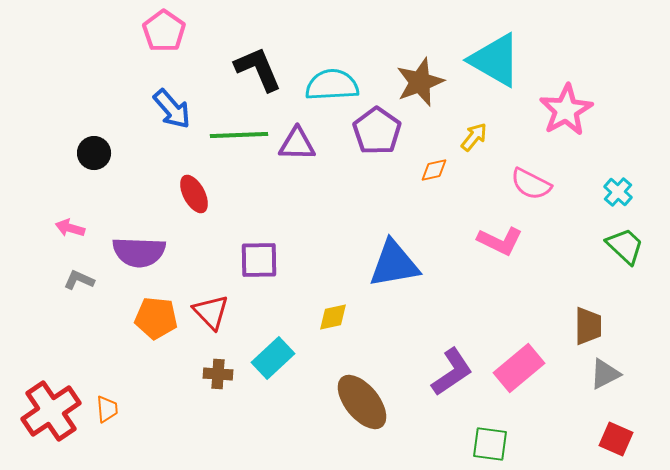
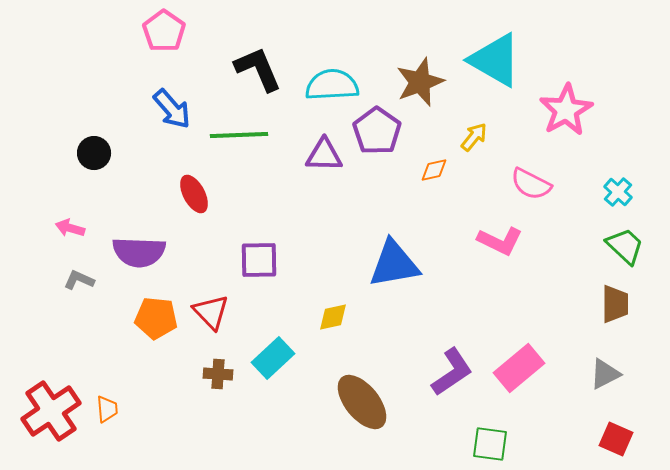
purple triangle: moved 27 px right, 11 px down
brown trapezoid: moved 27 px right, 22 px up
